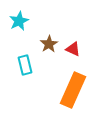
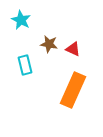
cyan star: moved 2 px right, 1 px up; rotated 18 degrees counterclockwise
brown star: rotated 30 degrees counterclockwise
